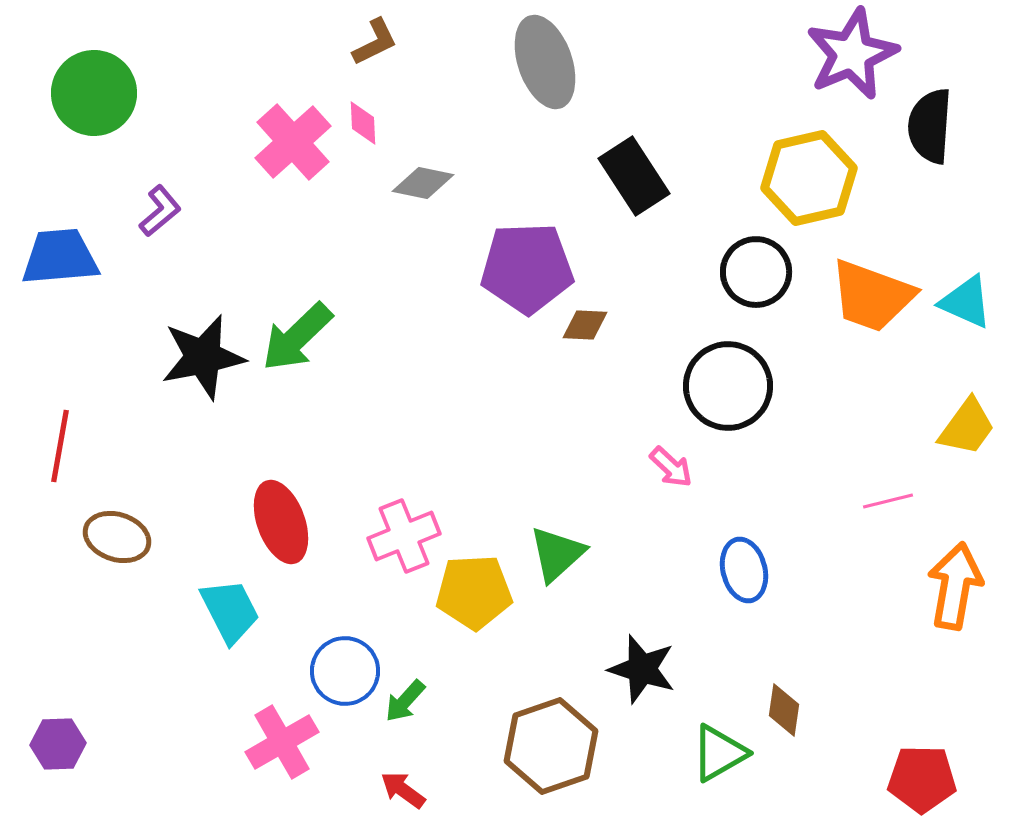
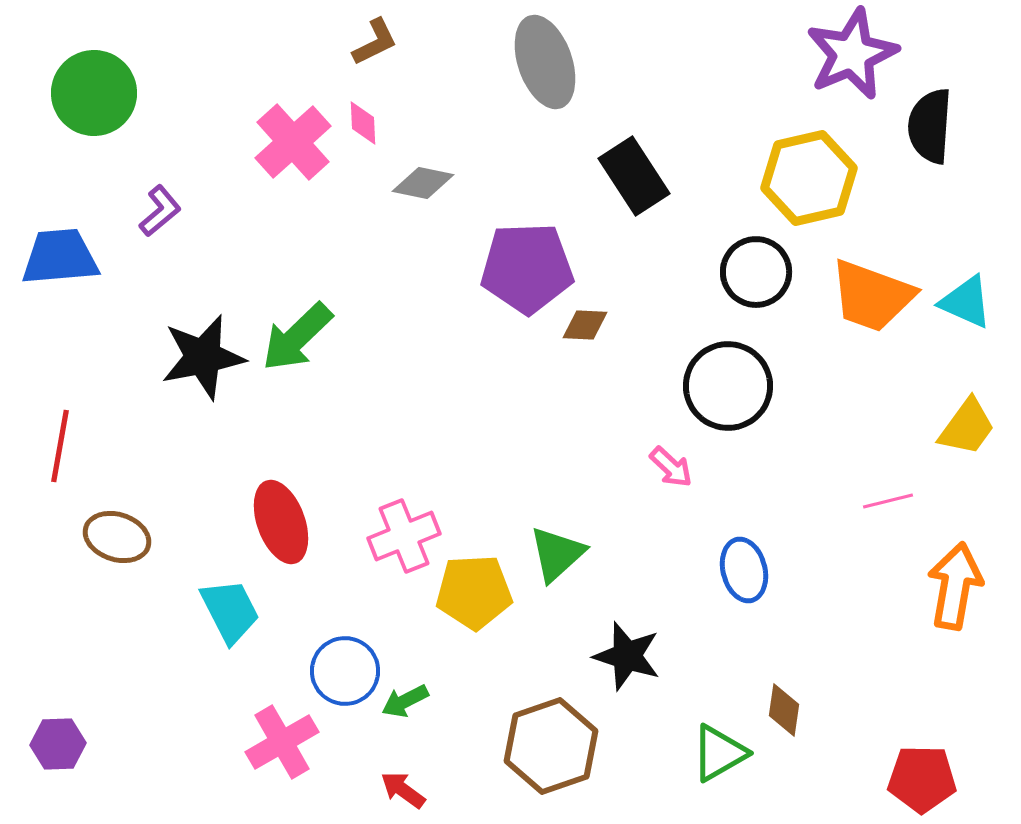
black star at (642, 669): moved 15 px left, 13 px up
green arrow at (405, 701): rotated 21 degrees clockwise
